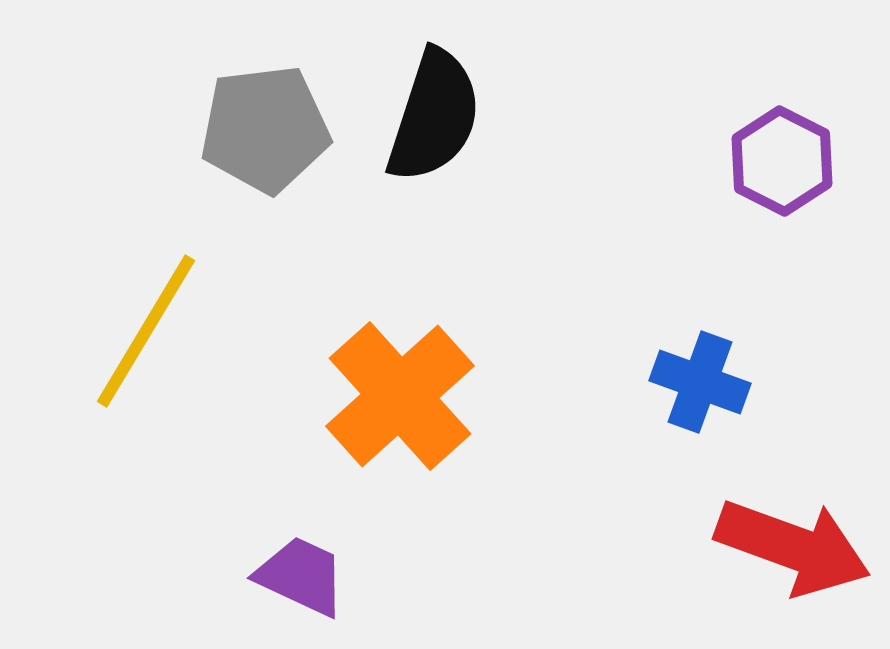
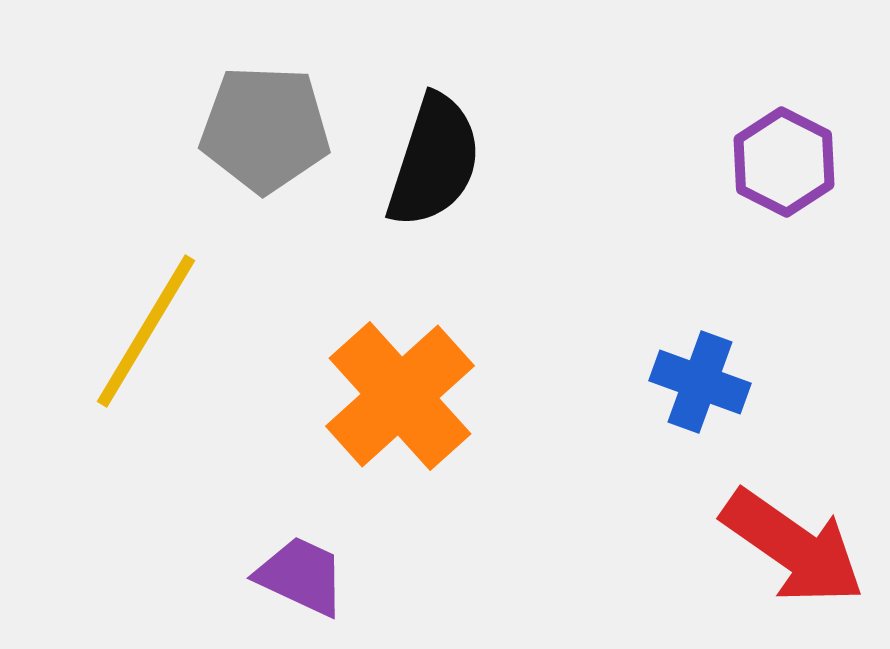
black semicircle: moved 45 px down
gray pentagon: rotated 9 degrees clockwise
purple hexagon: moved 2 px right, 1 px down
red arrow: rotated 15 degrees clockwise
